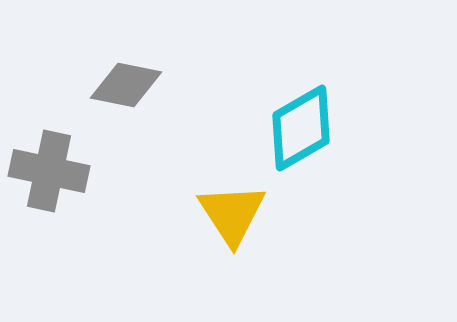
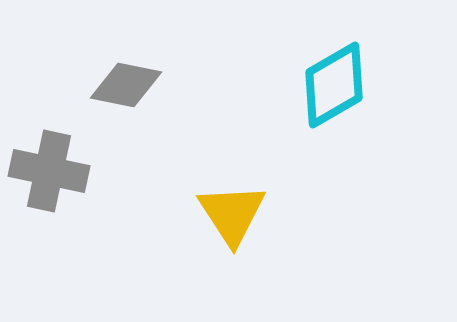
cyan diamond: moved 33 px right, 43 px up
